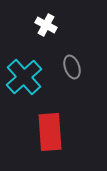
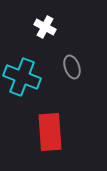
white cross: moved 1 px left, 2 px down
cyan cross: moved 2 px left; rotated 27 degrees counterclockwise
